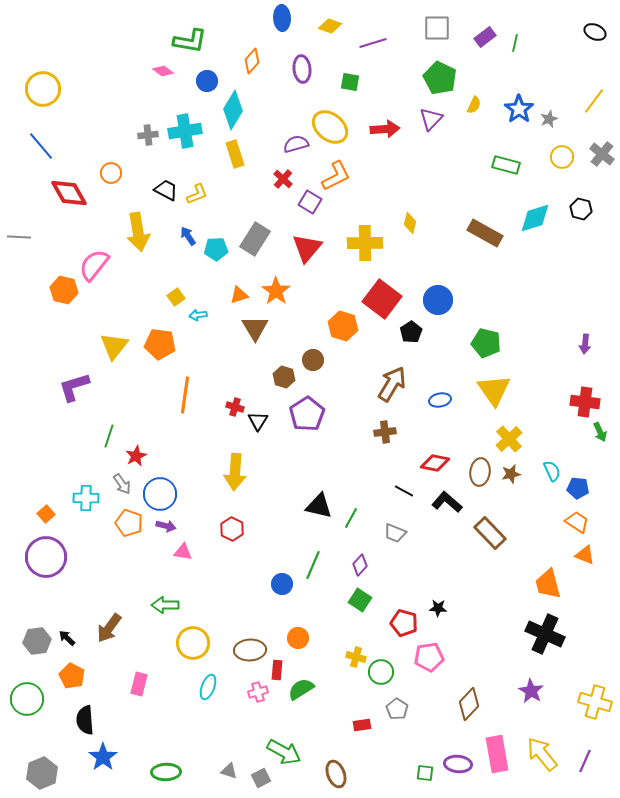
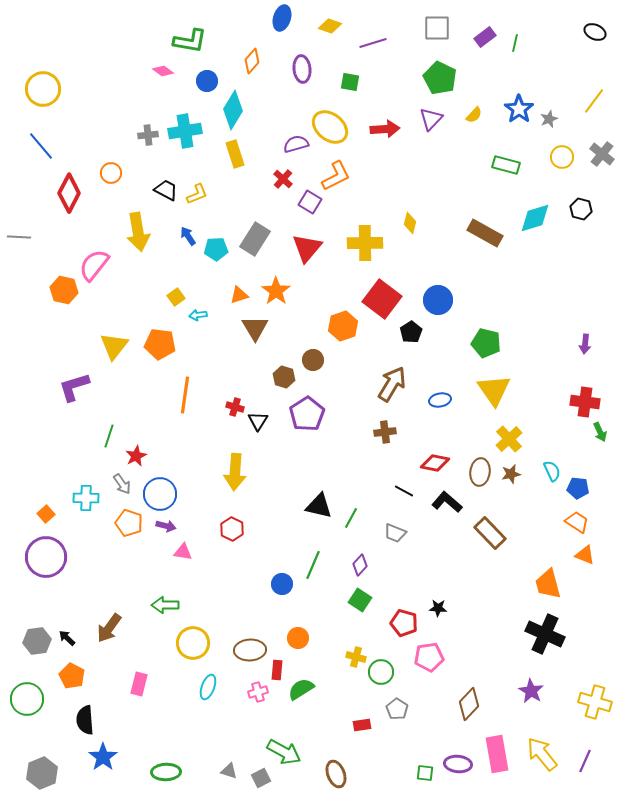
blue ellipse at (282, 18): rotated 20 degrees clockwise
yellow semicircle at (474, 105): moved 10 px down; rotated 18 degrees clockwise
red diamond at (69, 193): rotated 57 degrees clockwise
orange hexagon at (343, 326): rotated 24 degrees clockwise
